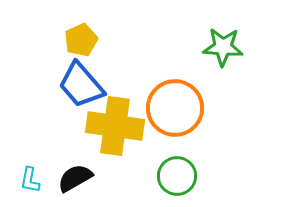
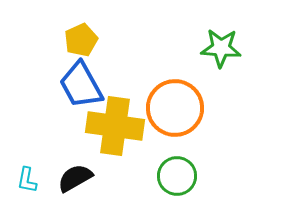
green star: moved 2 px left, 1 px down
blue trapezoid: rotated 12 degrees clockwise
cyan L-shape: moved 3 px left
